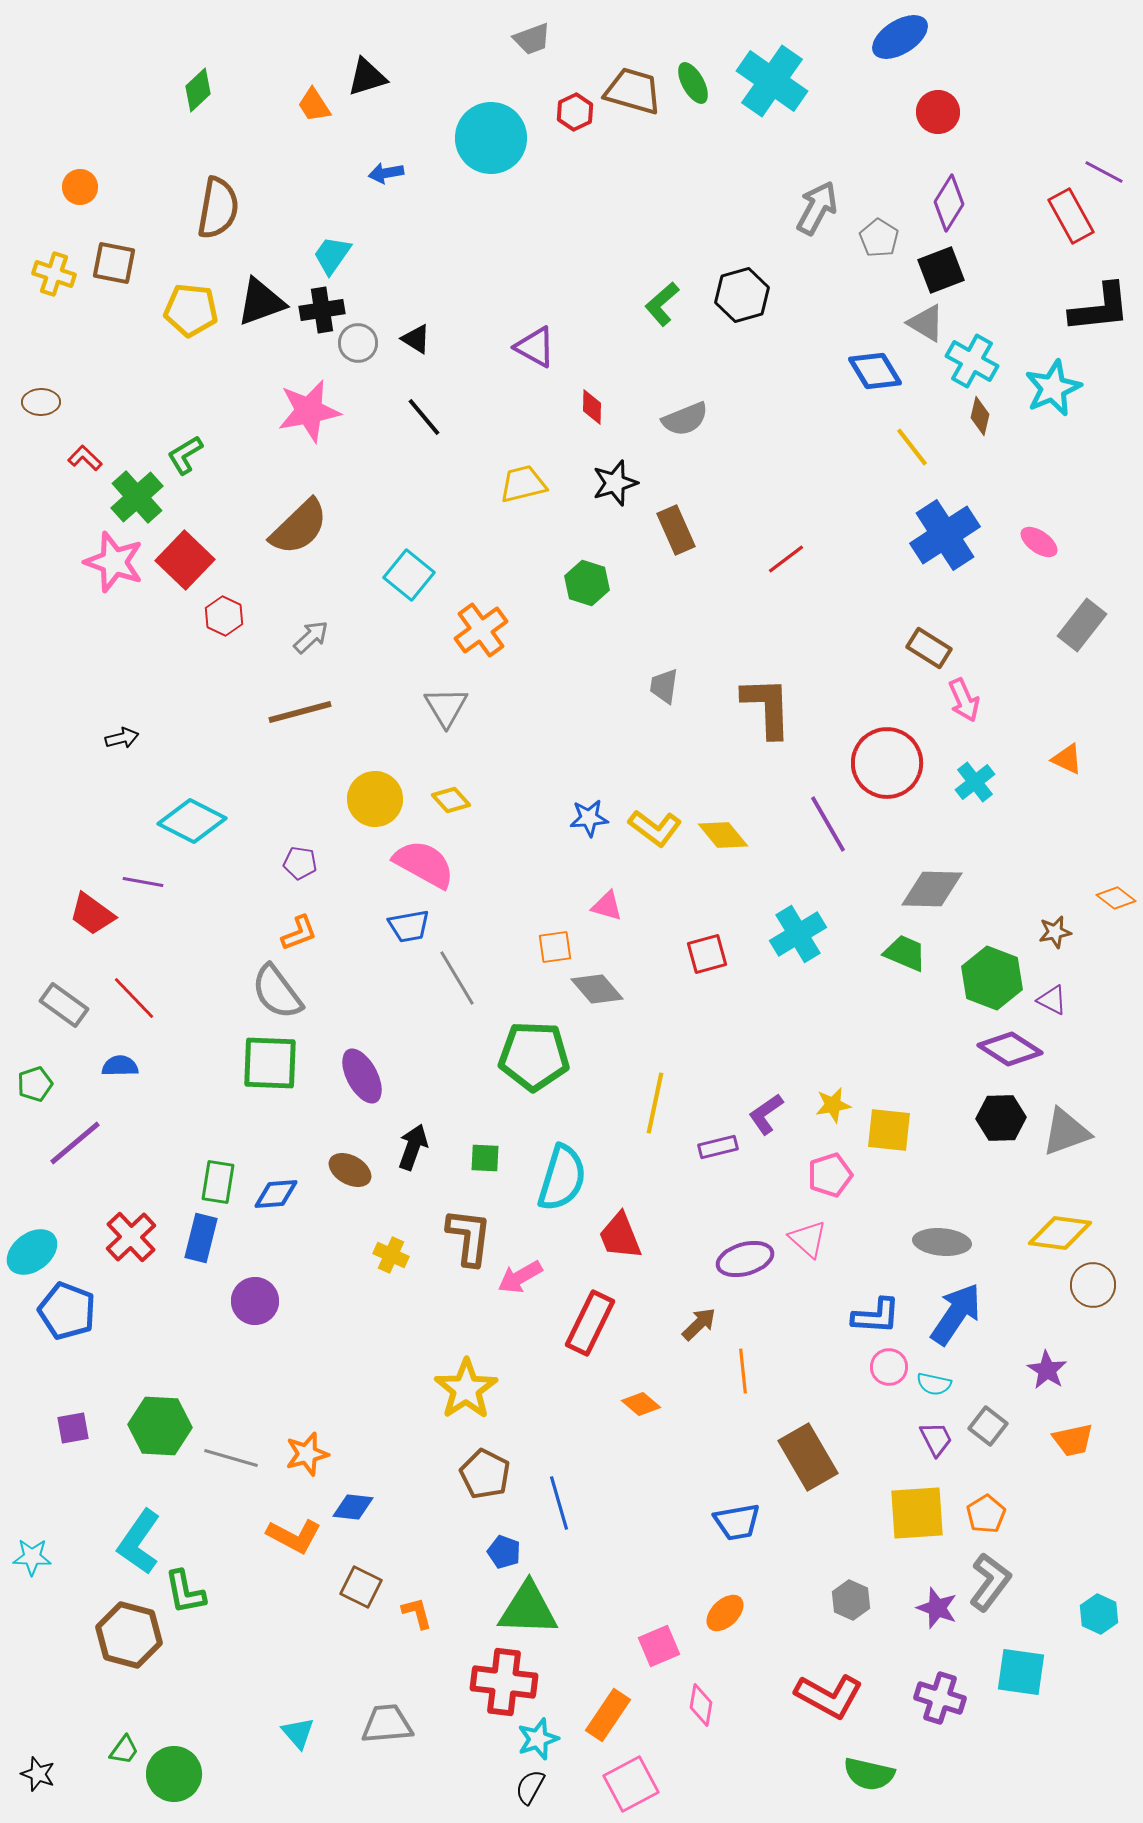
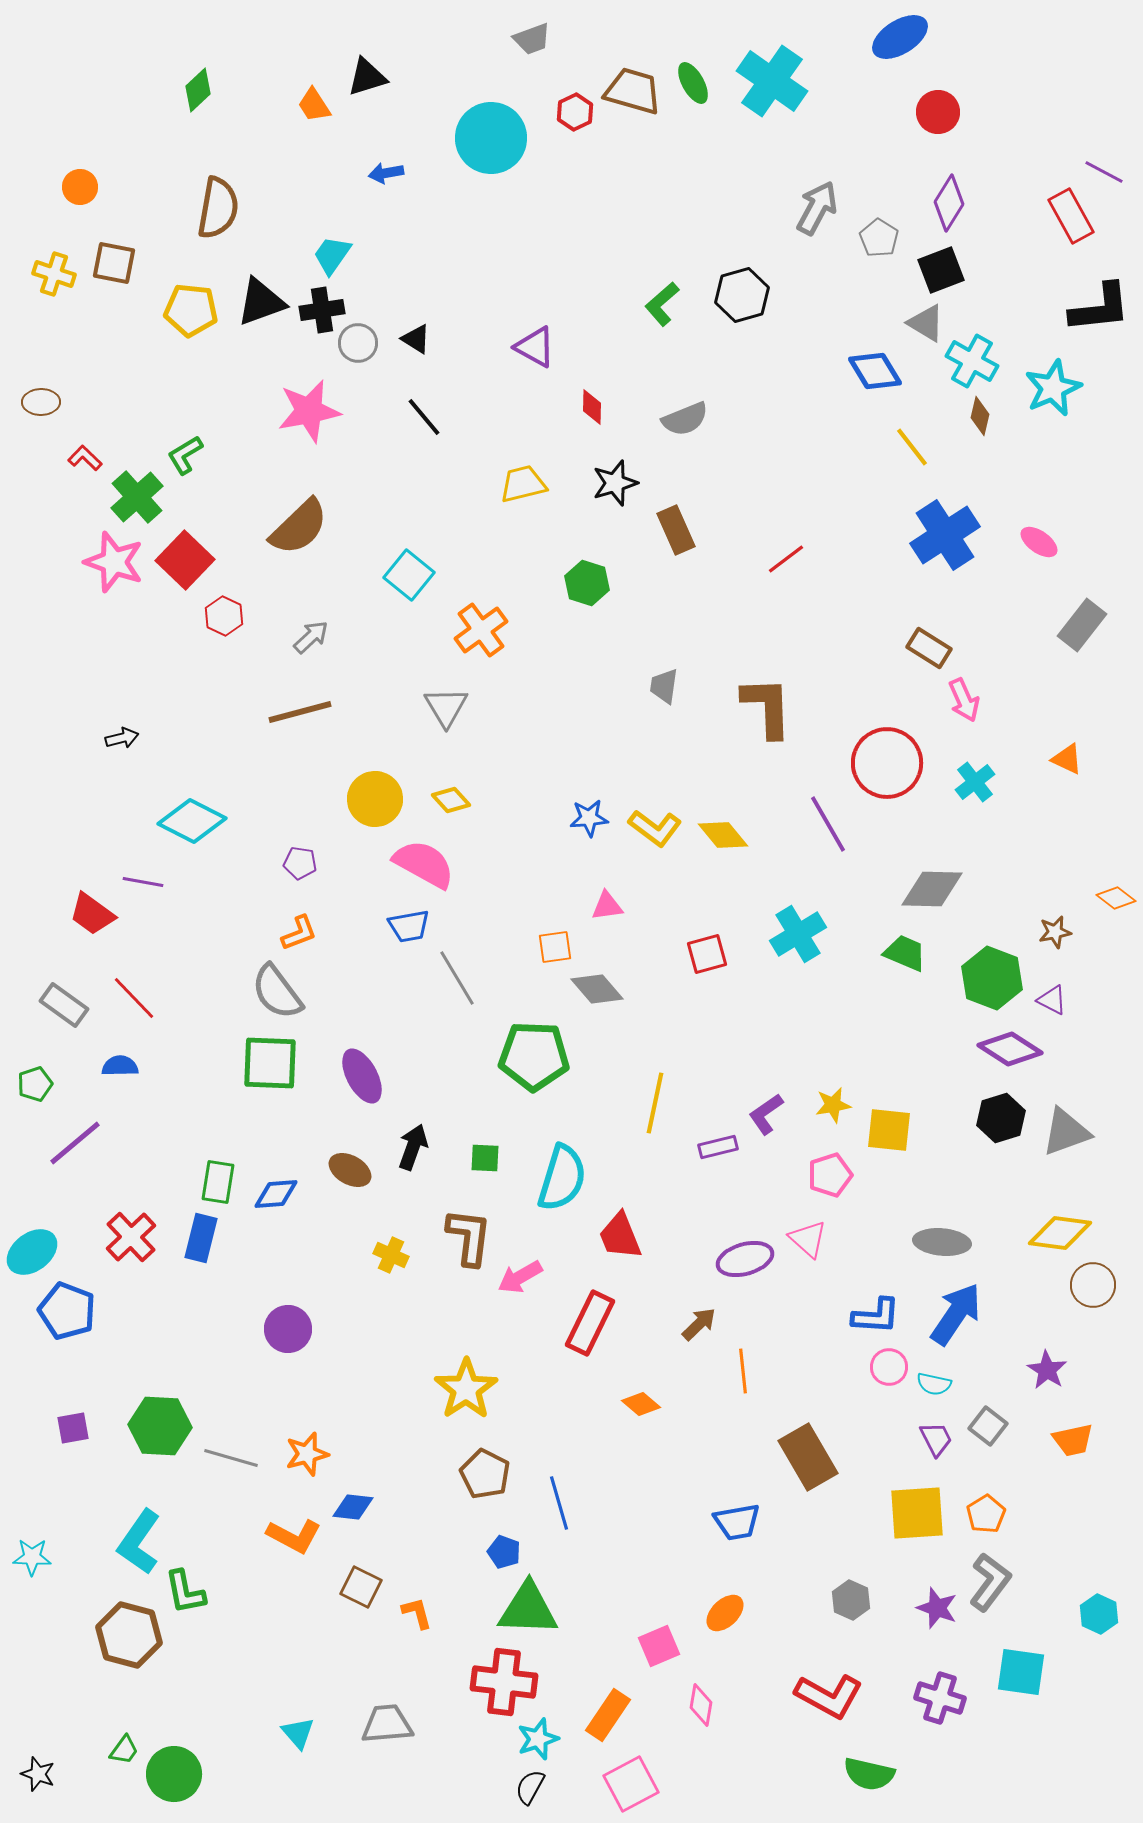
pink triangle at (607, 906): rotated 24 degrees counterclockwise
black hexagon at (1001, 1118): rotated 15 degrees counterclockwise
purple circle at (255, 1301): moved 33 px right, 28 px down
